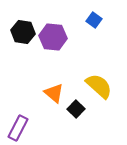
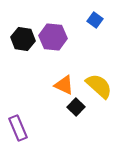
blue square: moved 1 px right
black hexagon: moved 7 px down
orange triangle: moved 10 px right, 8 px up; rotated 15 degrees counterclockwise
black square: moved 2 px up
purple rectangle: rotated 50 degrees counterclockwise
